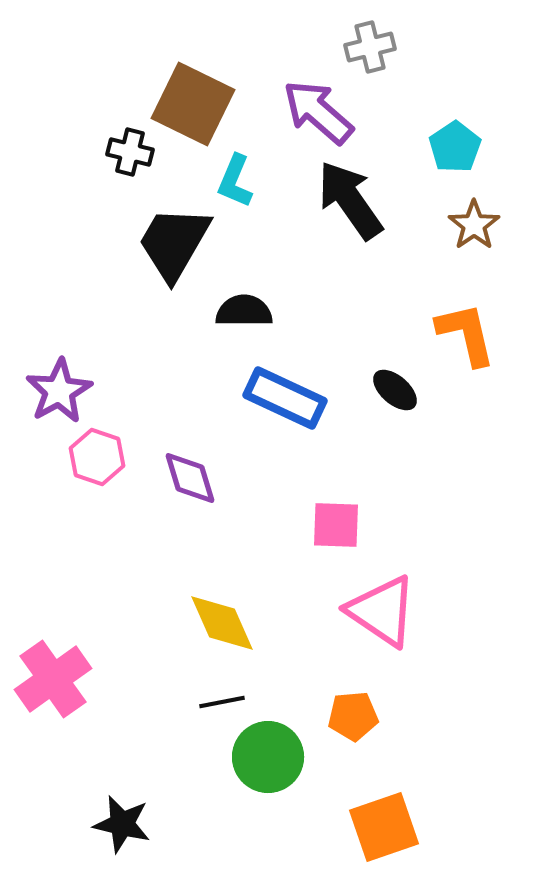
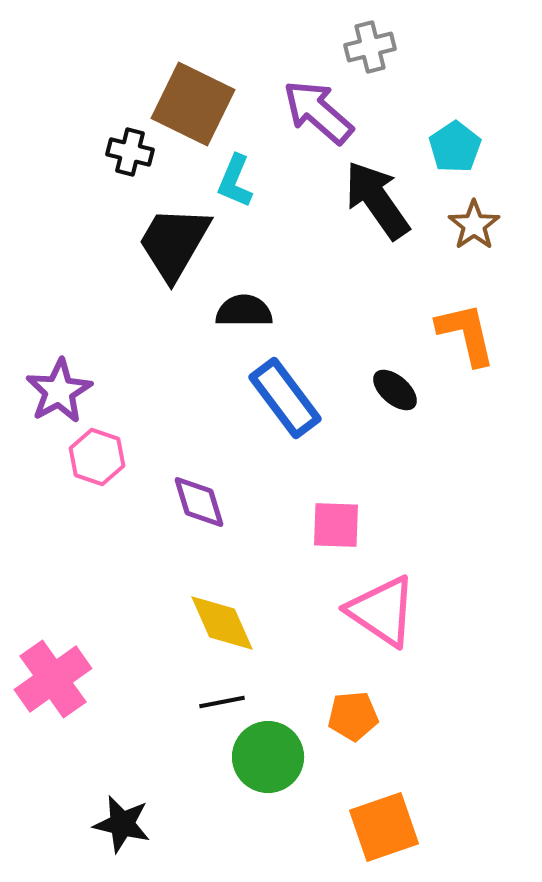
black arrow: moved 27 px right
blue rectangle: rotated 28 degrees clockwise
purple diamond: moved 9 px right, 24 px down
